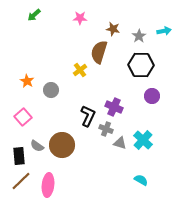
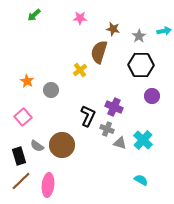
gray cross: moved 1 px right
black rectangle: rotated 12 degrees counterclockwise
